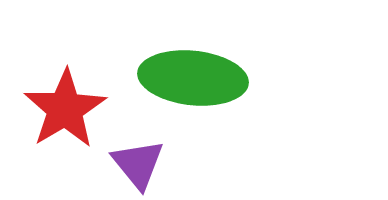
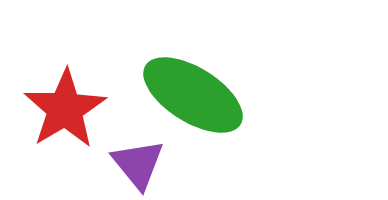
green ellipse: moved 17 px down; rotated 26 degrees clockwise
